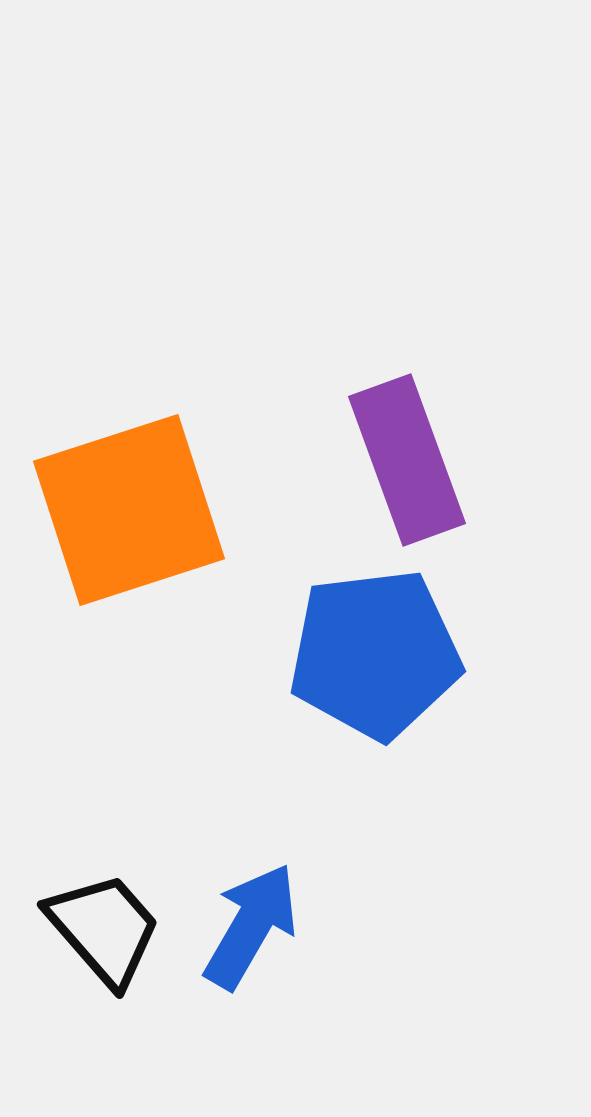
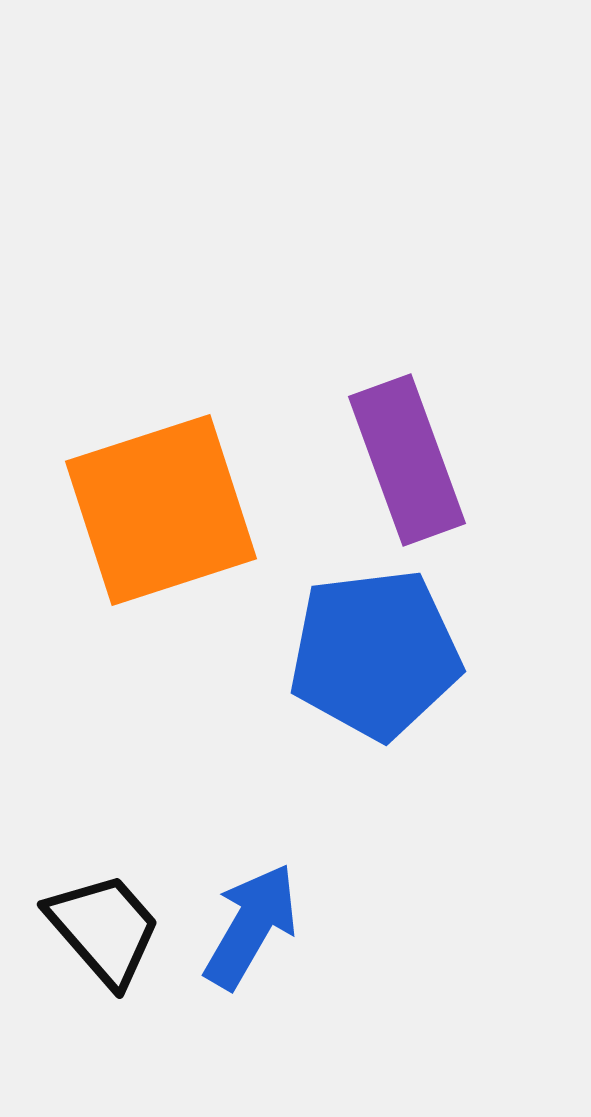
orange square: moved 32 px right
